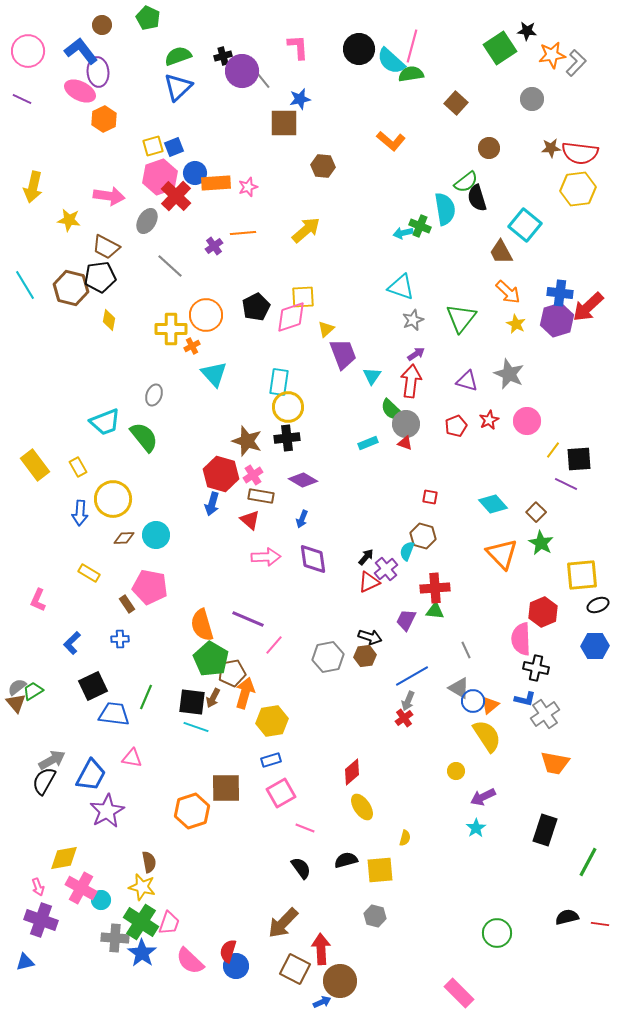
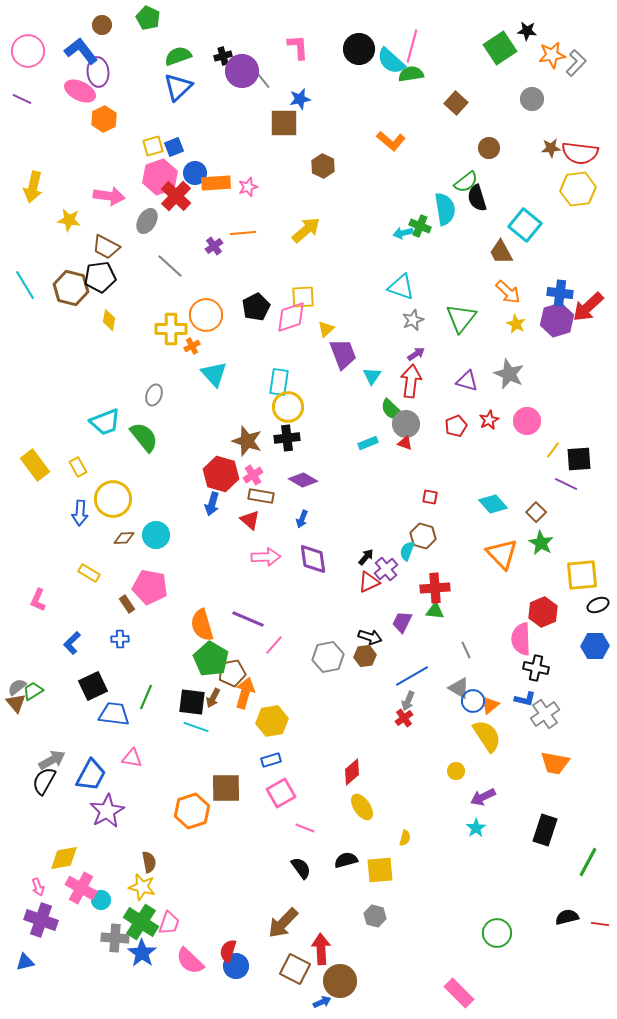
brown hexagon at (323, 166): rotated 20 degrees clockwise
purple trapezoid at (406, 620): moved 4 px left, 2 px down
